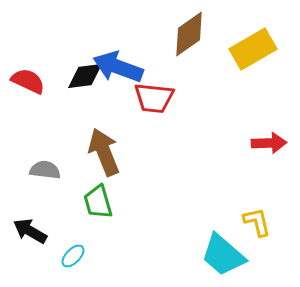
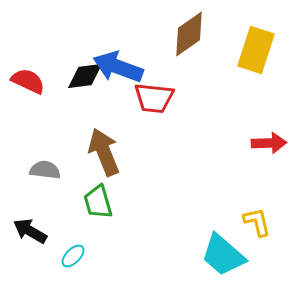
yellow rectangle: moved 3 px right, 1 px down; rotated 42 degrees counterclockwise
